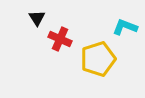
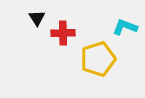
red cross: moved 3 px right, 6 px up; rotated 25 degrees counterclockwise
